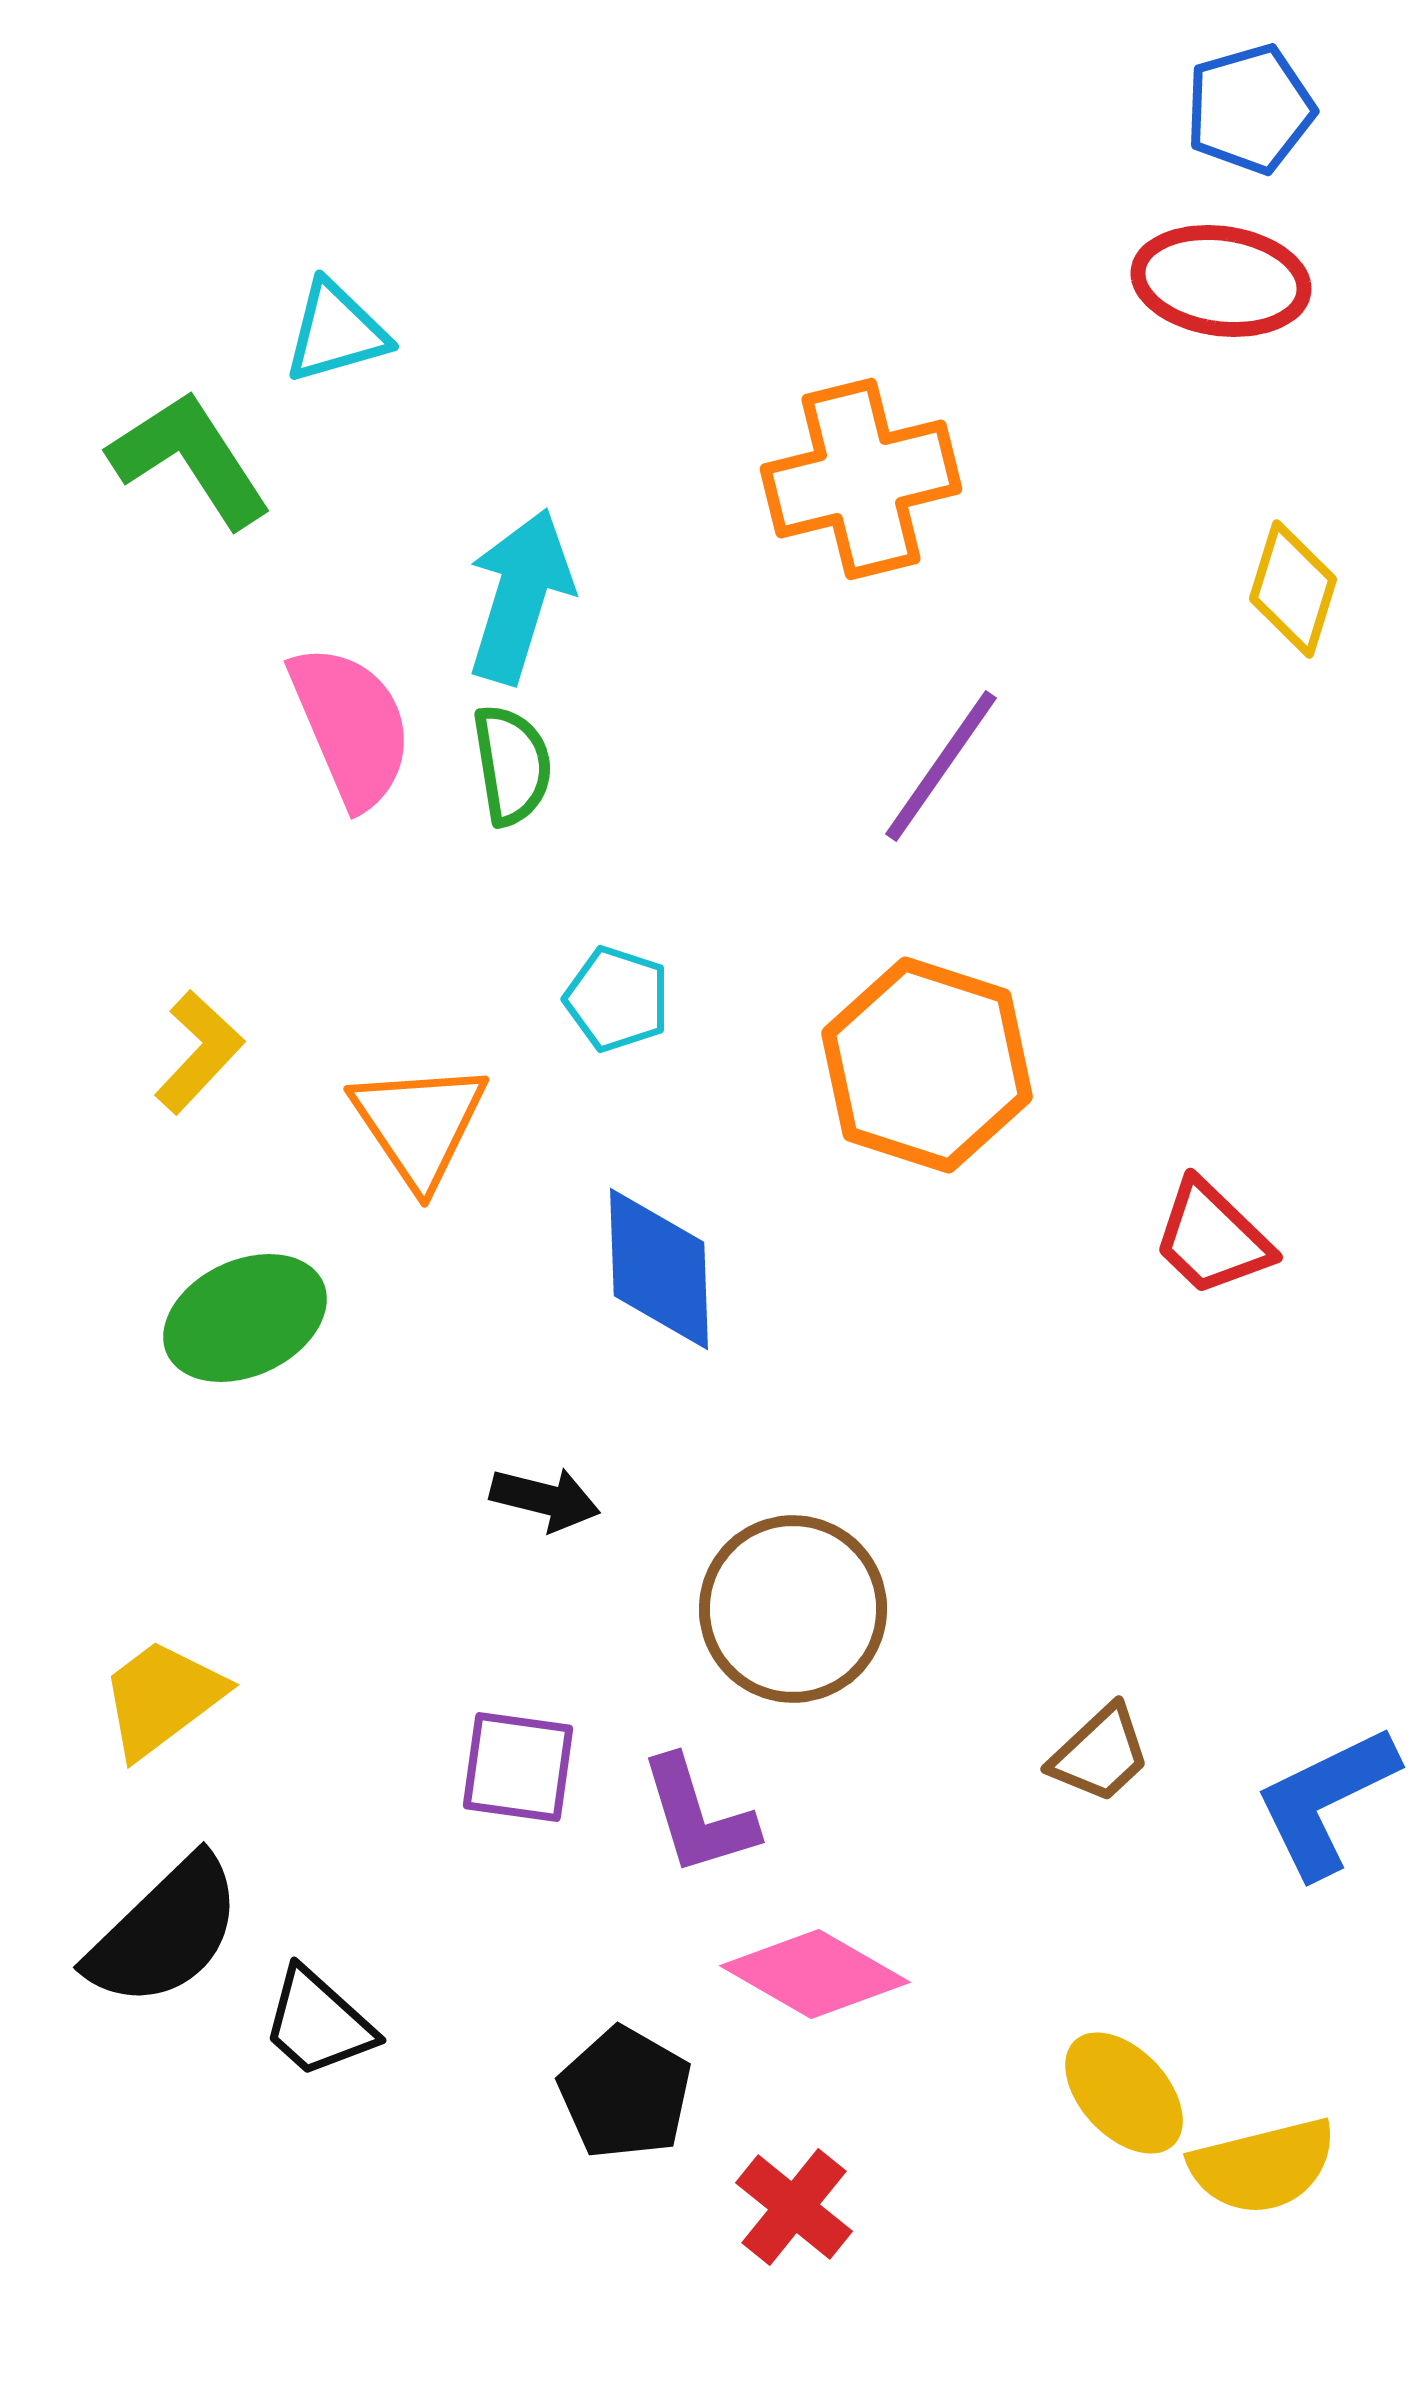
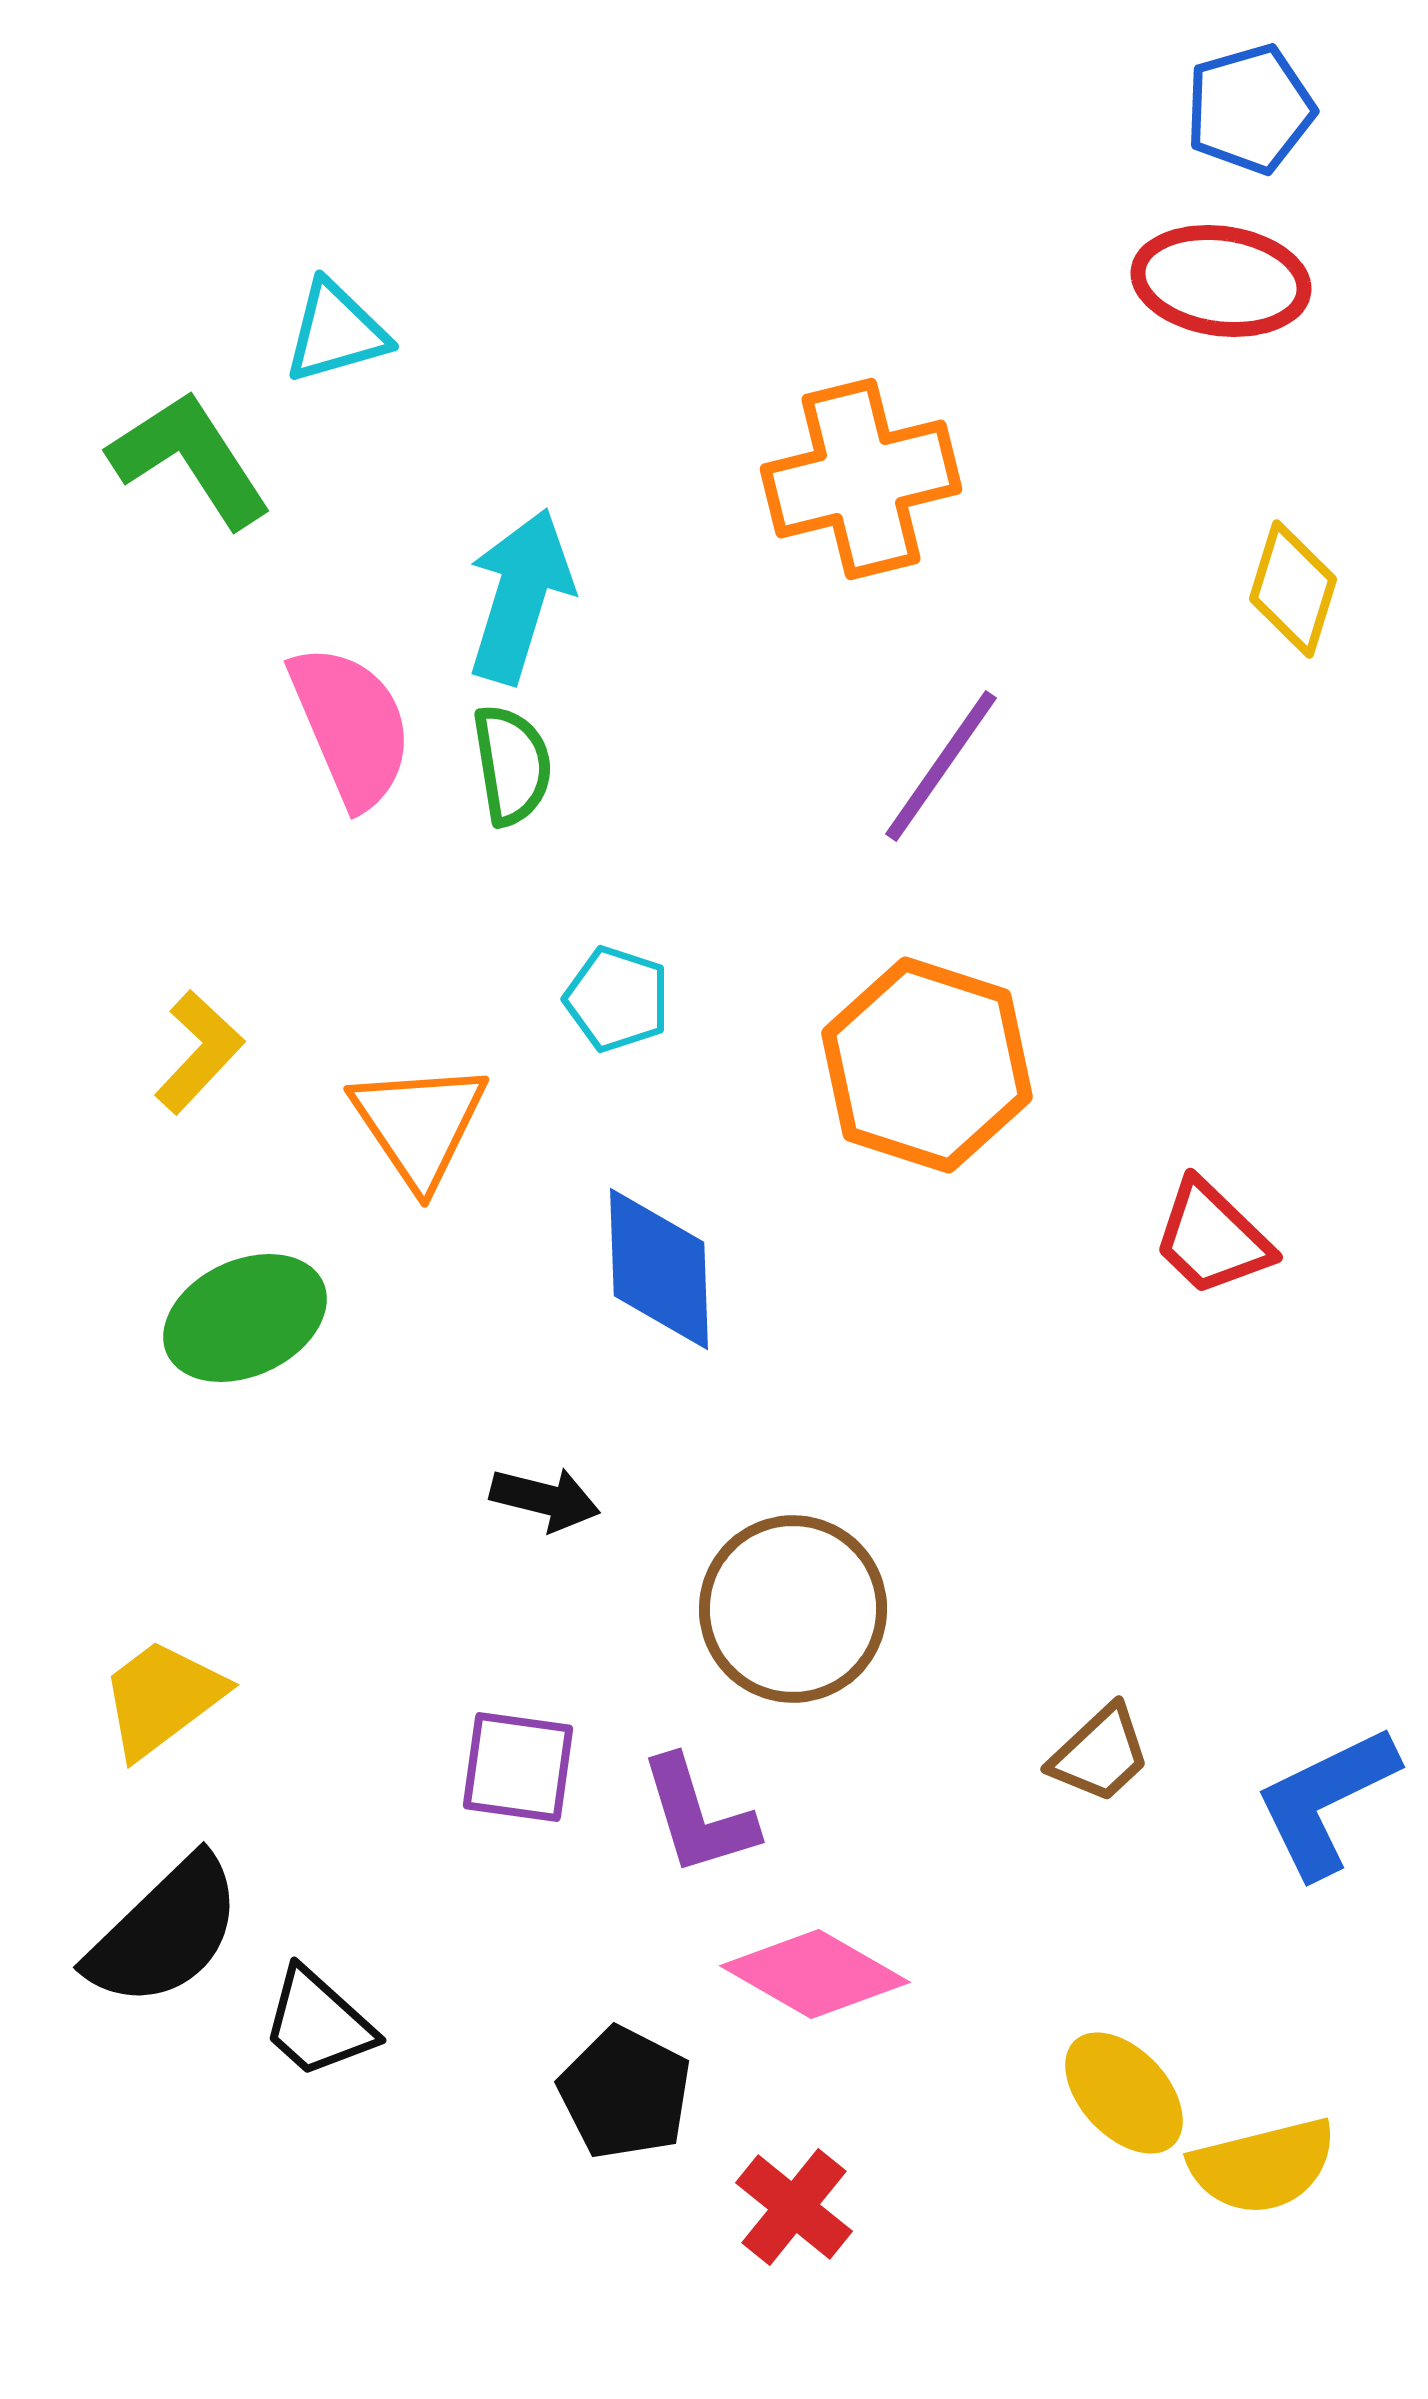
black pentagon: rotated 3 degrees counterclockwise
